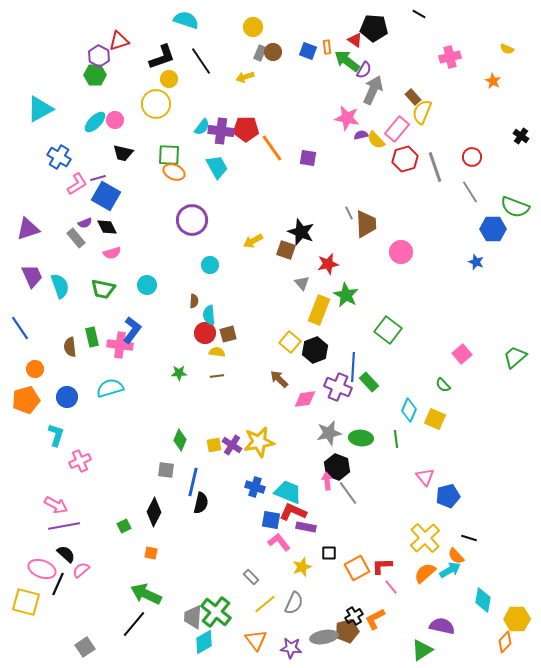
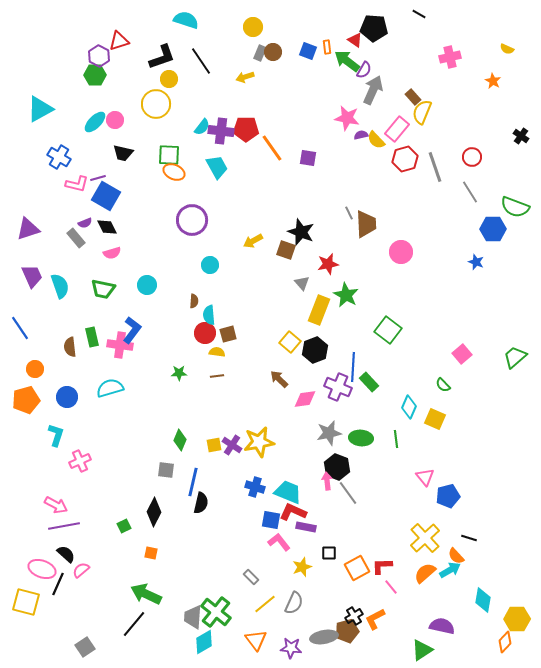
pink L-shape at (77, 184): rotated 45 degrees clockwise
cyan diamond at (409, 410): moved 3 px up
